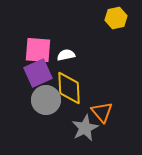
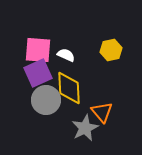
yellow hexagon: moved 5 px left, 32 px down
white semicircle: rotated 36 degrees clockwise
